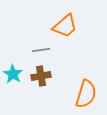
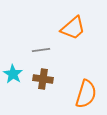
orange trapezoid: moved 8 px right, 2 px down
brown cross: moved 2 px right, 3 px down; rotated 18 degrees clockwise
